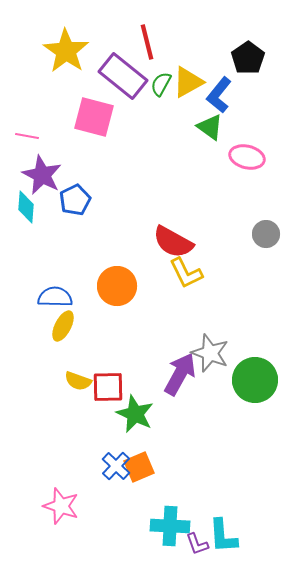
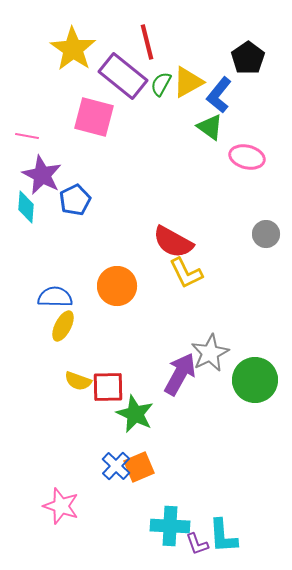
yellow star: moved 7 px right, 2 px up
gray star: rotated 24 degrees clockwise
